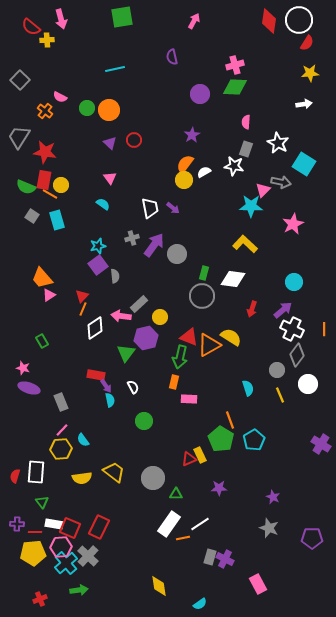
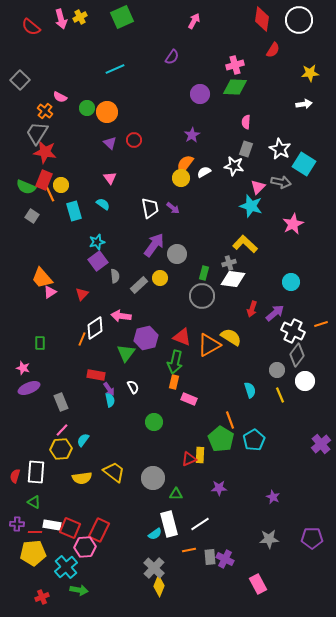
green square at (122, 17): rotated 15 degrees counterclockwise
red diamond at (269, 21): moved 7 px left, 2 px up
yellow cross at (47, 40): moved 33 px right, 23 px up; rotated 24 degrees counterclockwise
red semicircle at (307, 43): moved 34 px left, 7 px down
purple semicircle at (172, 57): rotated 133 degrees counterclockwise
cyan line at (115, 69): rotated 12 degrees counterclockwise
orange circle at (109, 110): moved 2 px left, 2 px down
gray trapezoid at (19, 137): moved 18 px right, 4 px up
white star at (278, 143): moved 2 px right, 6 px down
red rectangle at (44, 180): rotated 12 degrees clockwise
yellow circle at (184, 180): moved 3 px left, 2 px up
pink triangle at (263, 190): moved 5 px left, 3 px up
orange line at (50, 194): rotated 35 degrees clockwise
cyan star at (251, 206): rotated 15 degrees clockwise
cyan rectangle at (57, 220): moved 17 px right, 9 px up
gray cross at (132, 238): moved 97 px right, 25 px down
cyan star at (98, 246): moved 1 px left, 4 px up
purple square at (98, 265): moved 4 px up
cyan circle at (294, 282): moved 3 px left
pink triangle at (49, 295): moved 1 px right, 3 px up
red triangle at (82, 296): moved 2 px up
gray rectangle at (139, 304): moved 19 px up
orange line at (83, 309): moved 1 px left, 30 px down
purple arrow at (283, 310): moved 8 px left, 3 px down
yellow circle at (160, 317): moved 39 px up
white cross at (292, 329): moved 1 px right, 2 px down
orange line at (324, 329): moved 3 px left, 5 px up; rotated 72 degrees clockwise
red triangle at (189, 337): moved 7 px left
green rectangle at (42, 341): moved 2 px left, 2 px down; rotated 32 degrees clockwise
green arrow at (180, 357): moved 5 px left, 5 px down
white circle at (308, 384): moved 3 px left, 3 px up
purple arrow at (106, 386): moved 3 px right, 3 px down
purple ellipse at (29, 388): rotated 40 degrees counterclockwise
cyan semicircle at (248, 388): moved 2 px right, 2 px down
pink rectangle at (189, 399): rotated 21 degrees clockwise
green circle at (144, 421): moved 10 px right, 1 px down
cyan semicircle at (83, 440): rotated 72 degrees clockwise
purple cross at (321, 444): rotated 18 degrees clockwise
yellow rectangle at (200, 455): rotated 28 degrees clockwise
green triangle at (42, 502): moved 8 px left; rotated 24 degrees counterclockwise
white rectangle at (54, 524): moved 2 px left, 1 px down
white rectangle at (169, 524): rotated 50 degrees counterclockwise
red rectangle at (99, 527): moved 3 px down
gray star at (269, 528): moved 11 px down; rotated 24 degrees counterclockwise
orange line at (183, 538): moved 6 px right, 12 px down
pink hexagon at (61, 547): moved 24 px right
gray cross at (88, 556): moved 66 px right, 12 px down
gray rectangle at (210, 557): rotated 21 degrees counterclockwise
cyan cross at (66, 563): moved 4 px down
yellow diamond at (159, 586): rotated 30 degrees clockwise
green arrow at (79, 590): rotated 18 degrees clockwise
red cross at (40, 599): moved 2 px right, 2 px up
cyan semicircle at (200, 604): moved 45 px left, 70 px up
